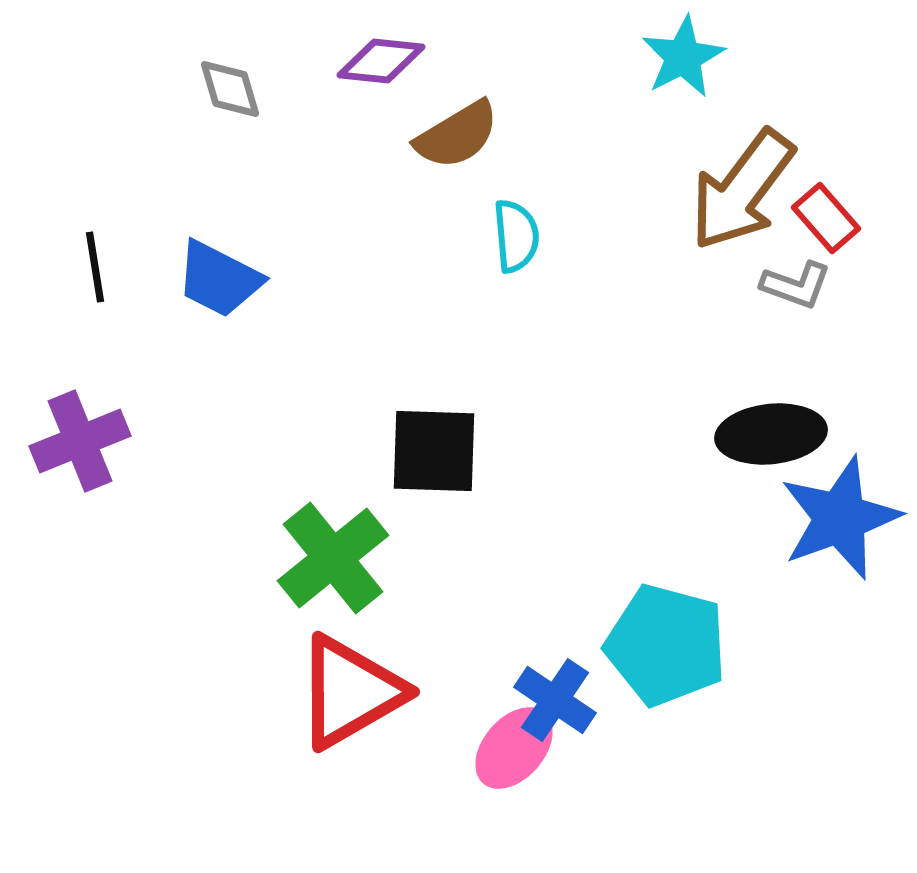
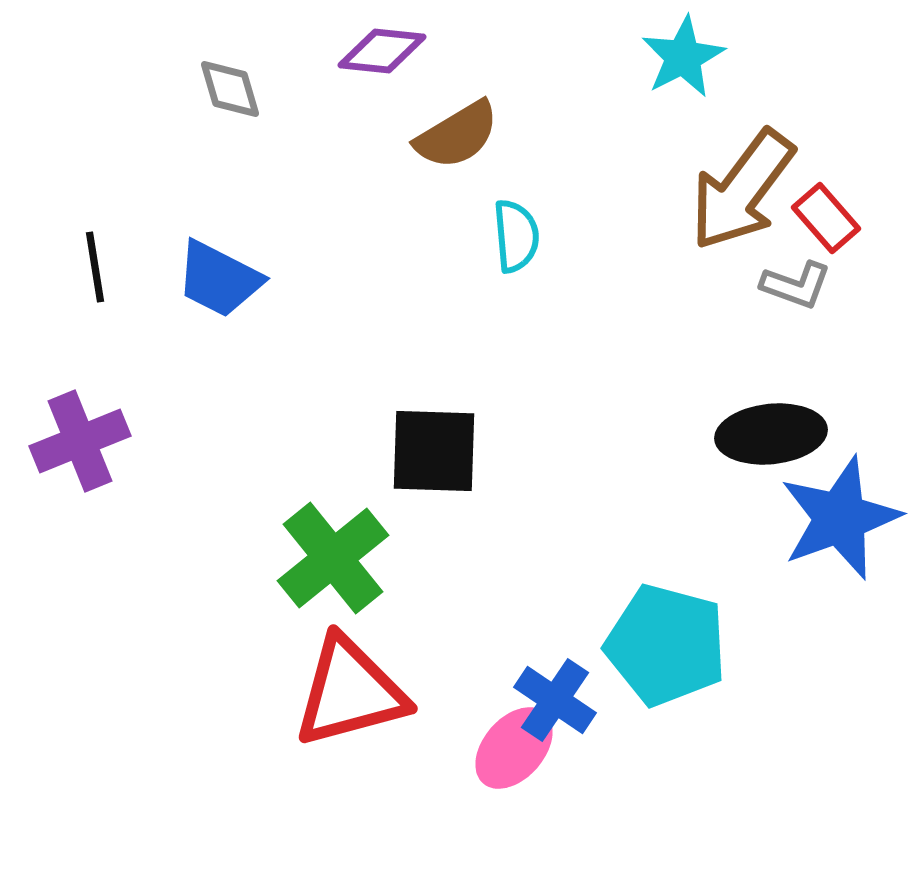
purple diamond: moved 1 px right, 10 px up
red triangle: rotated 15 degrees clockwise
